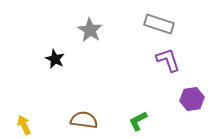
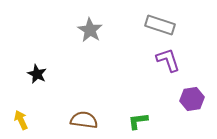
gray rectangle: moved 1 px right, 1 px down
black star: moved 18 px left, 15 px down
green L-shape: rotated 20 degrees clockwise
yellow arrow: moved 3 px left, 5 px up
